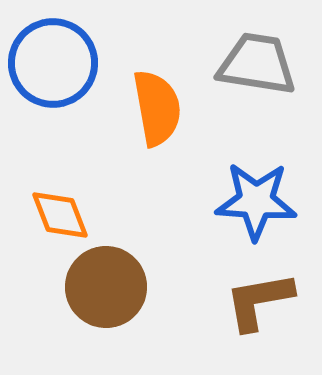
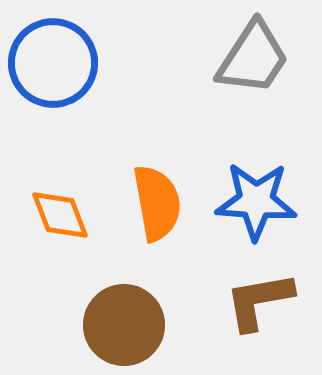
gray trapezoid: moved 4 px left, 6 px up; rotated 114 degrees clockwise
orange semicircle: moved 95 px down
brown circle: moved 18 px right, 38 px down
